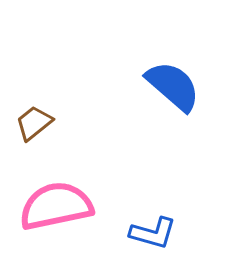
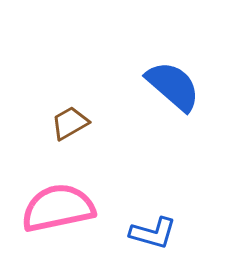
brown trapezoid: moved 36 px right; rotated 9 degrees clockwise
pink semicircle: moved 2 px right, 2 px down
